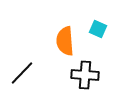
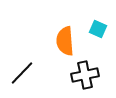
black cross: rotated 16 degrees counterclockwise
